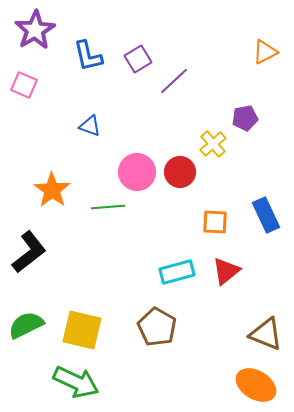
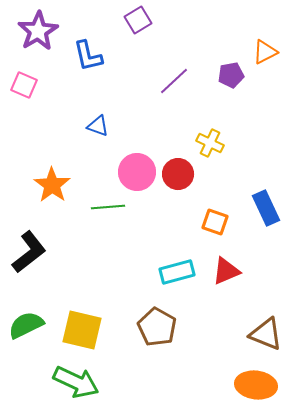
purple star: moved 3 px right, 1 px down
purple square: moved 39 px up
purple pentagon: moved 14 px left, 43 px up
blue triangle: moved 8 px right
yellow cross: moved 3 px left, 1 px up; rotated 24 degrees counterclockwise
red circle: moved 2 px left, 2 px down
orange star: moved 5 px up
blue rectangle: moved 7 px up
orange square: rotated 16 degrees clockwise
red triangle: rotated 16 degrees clockwise
orange ellipse: rotated 24 degrees counterclockwise
